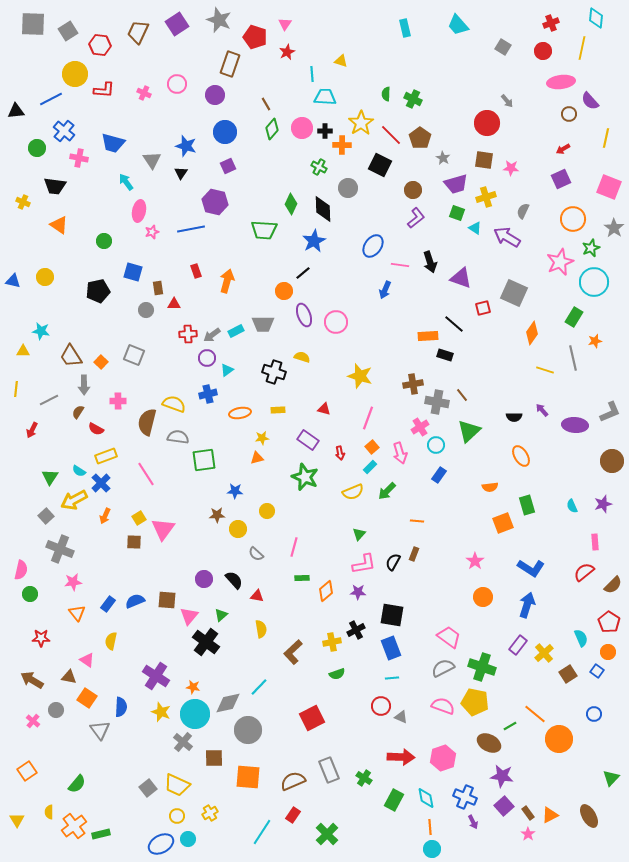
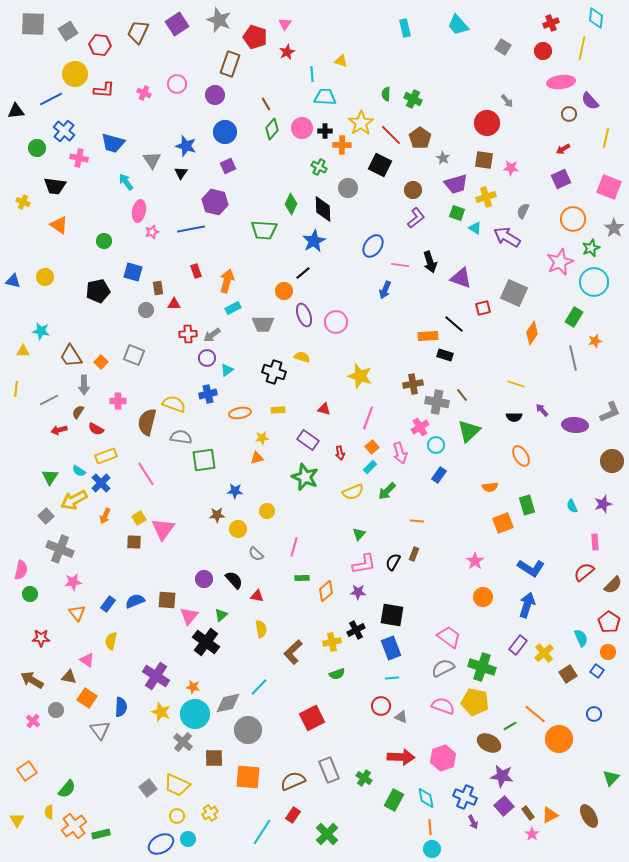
cyan rectangle at (236, 331): moved 3 px left, 23 px up
yellow line at (545, 370): moved 29 px left, 14 px down
red arrow at (32, 430): moved 27 px right; rotated 49 degrees clockwise
gray semicircle at (178, 437): moved 3 px right
green semicircle at (77, 784): moved 10 px left, 5 px down
pink star at (528, 834): moved 4 px right
